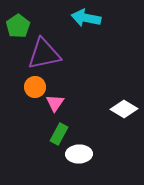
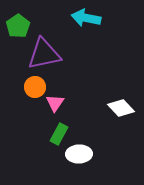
white diamond: moved 3 px left, 1 px up; rotated 16 degrees clockwise
